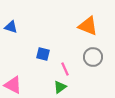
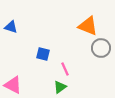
gray circle: moved 8 px right, 9 px up
